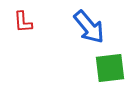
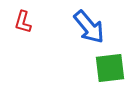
red L-shape: rotated 20 degrees clockwise
